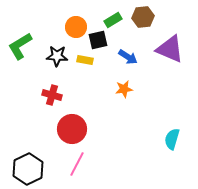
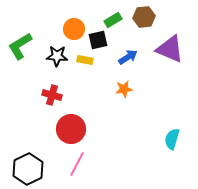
brown hexagon: moved 1 px right
orange circle: moved 2 px left, 2 px down
blue arrow: rotated 66 degrees counterclockwise
red circle: moved 1 px left
